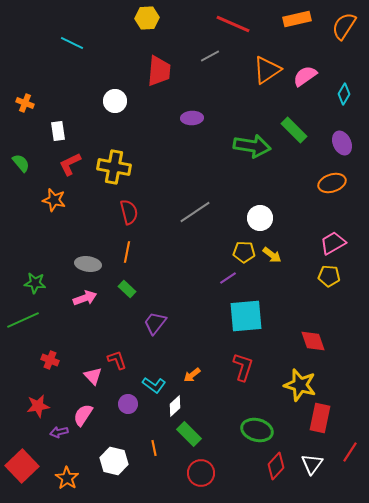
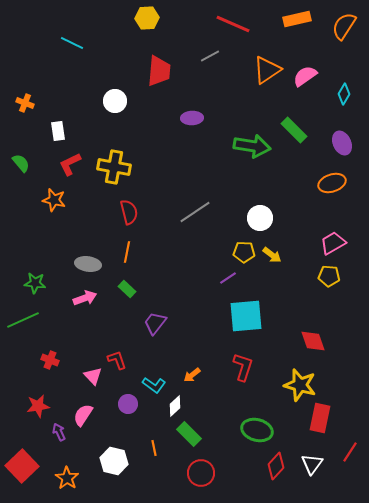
purple arrow at (59, 432): rotated 78 degrees clockwise
